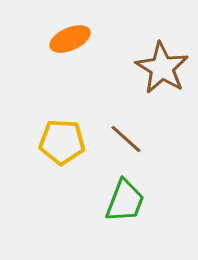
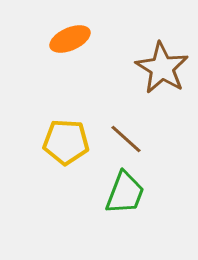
yellow pentagon: moved 4 px right
green trapezoid: moved 8 px up
